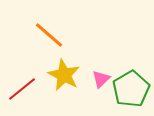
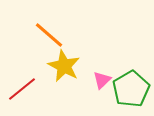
yellow star: moved 9 px up
pink triangle: moved 1 px right, 1 px down
